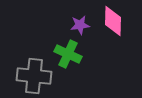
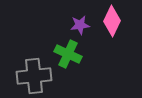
pink diamond: moved 1 px left; rotated 24 degrees clockwise
gray cross: rotated 12 degrees counterclockwise
